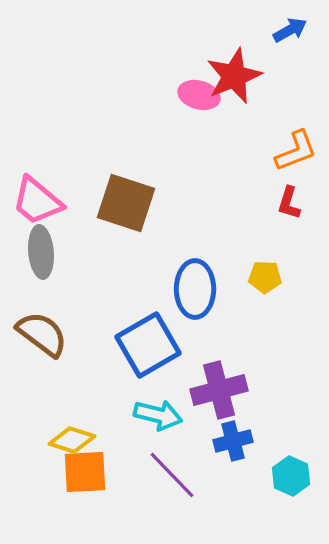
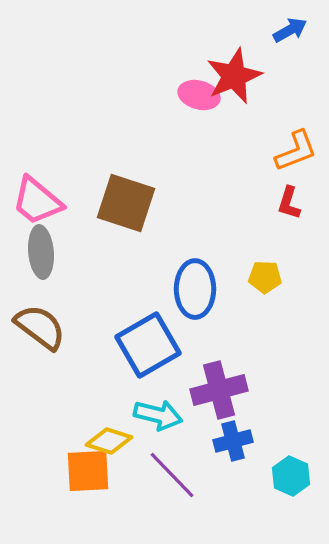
brown semicircle: moved 2 px left, 7 px up
yellow diamond: moved 37 px right, 1 px down
orange square: moved 3 px right, 1 px up
